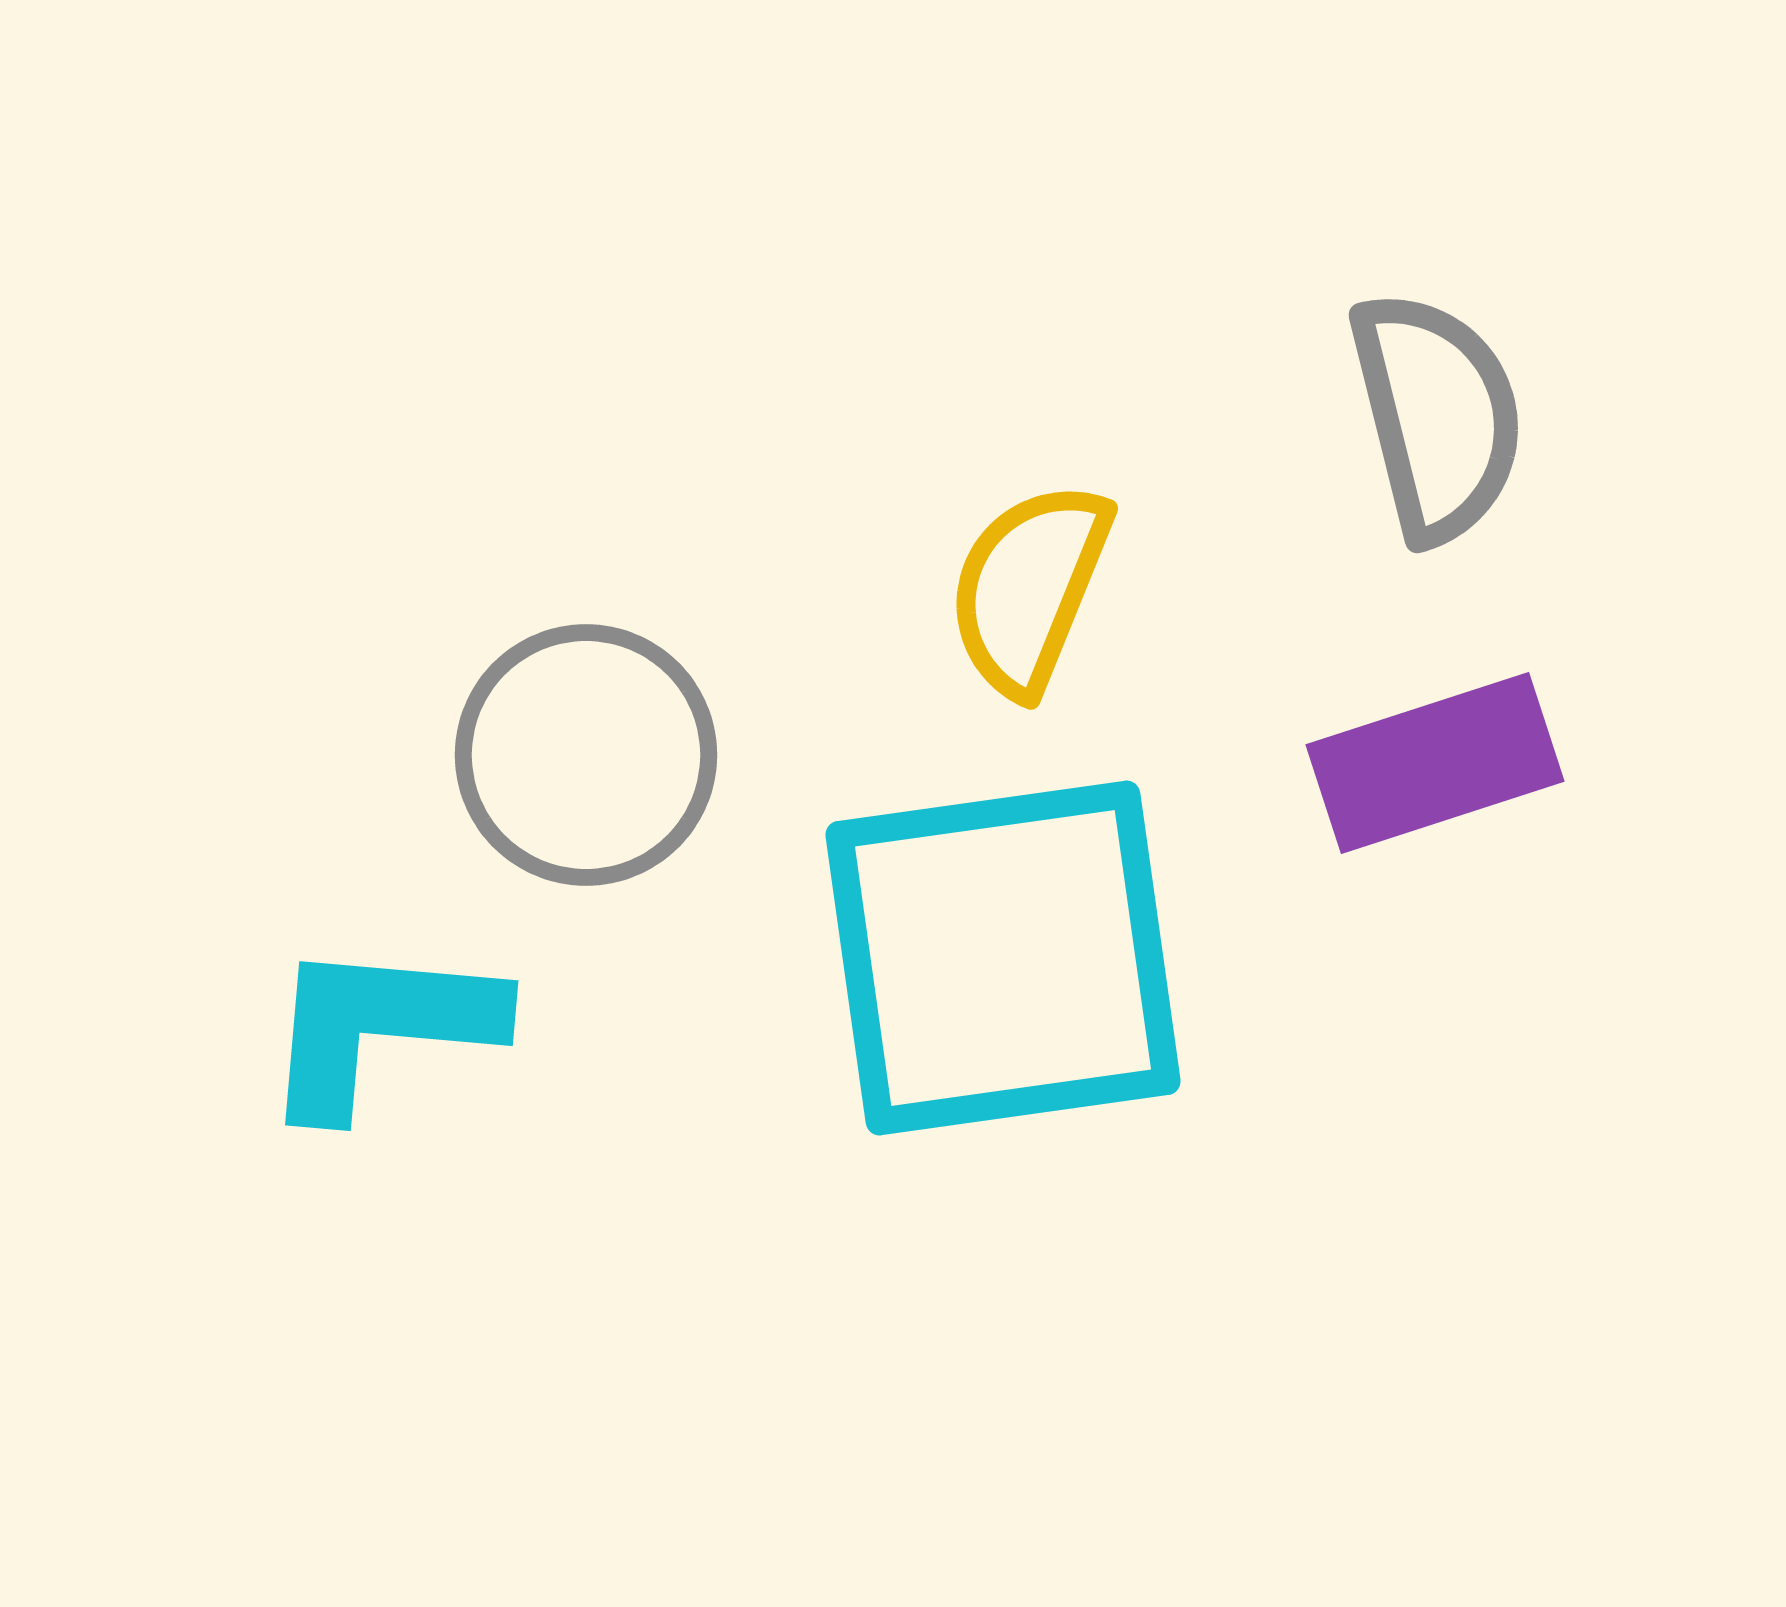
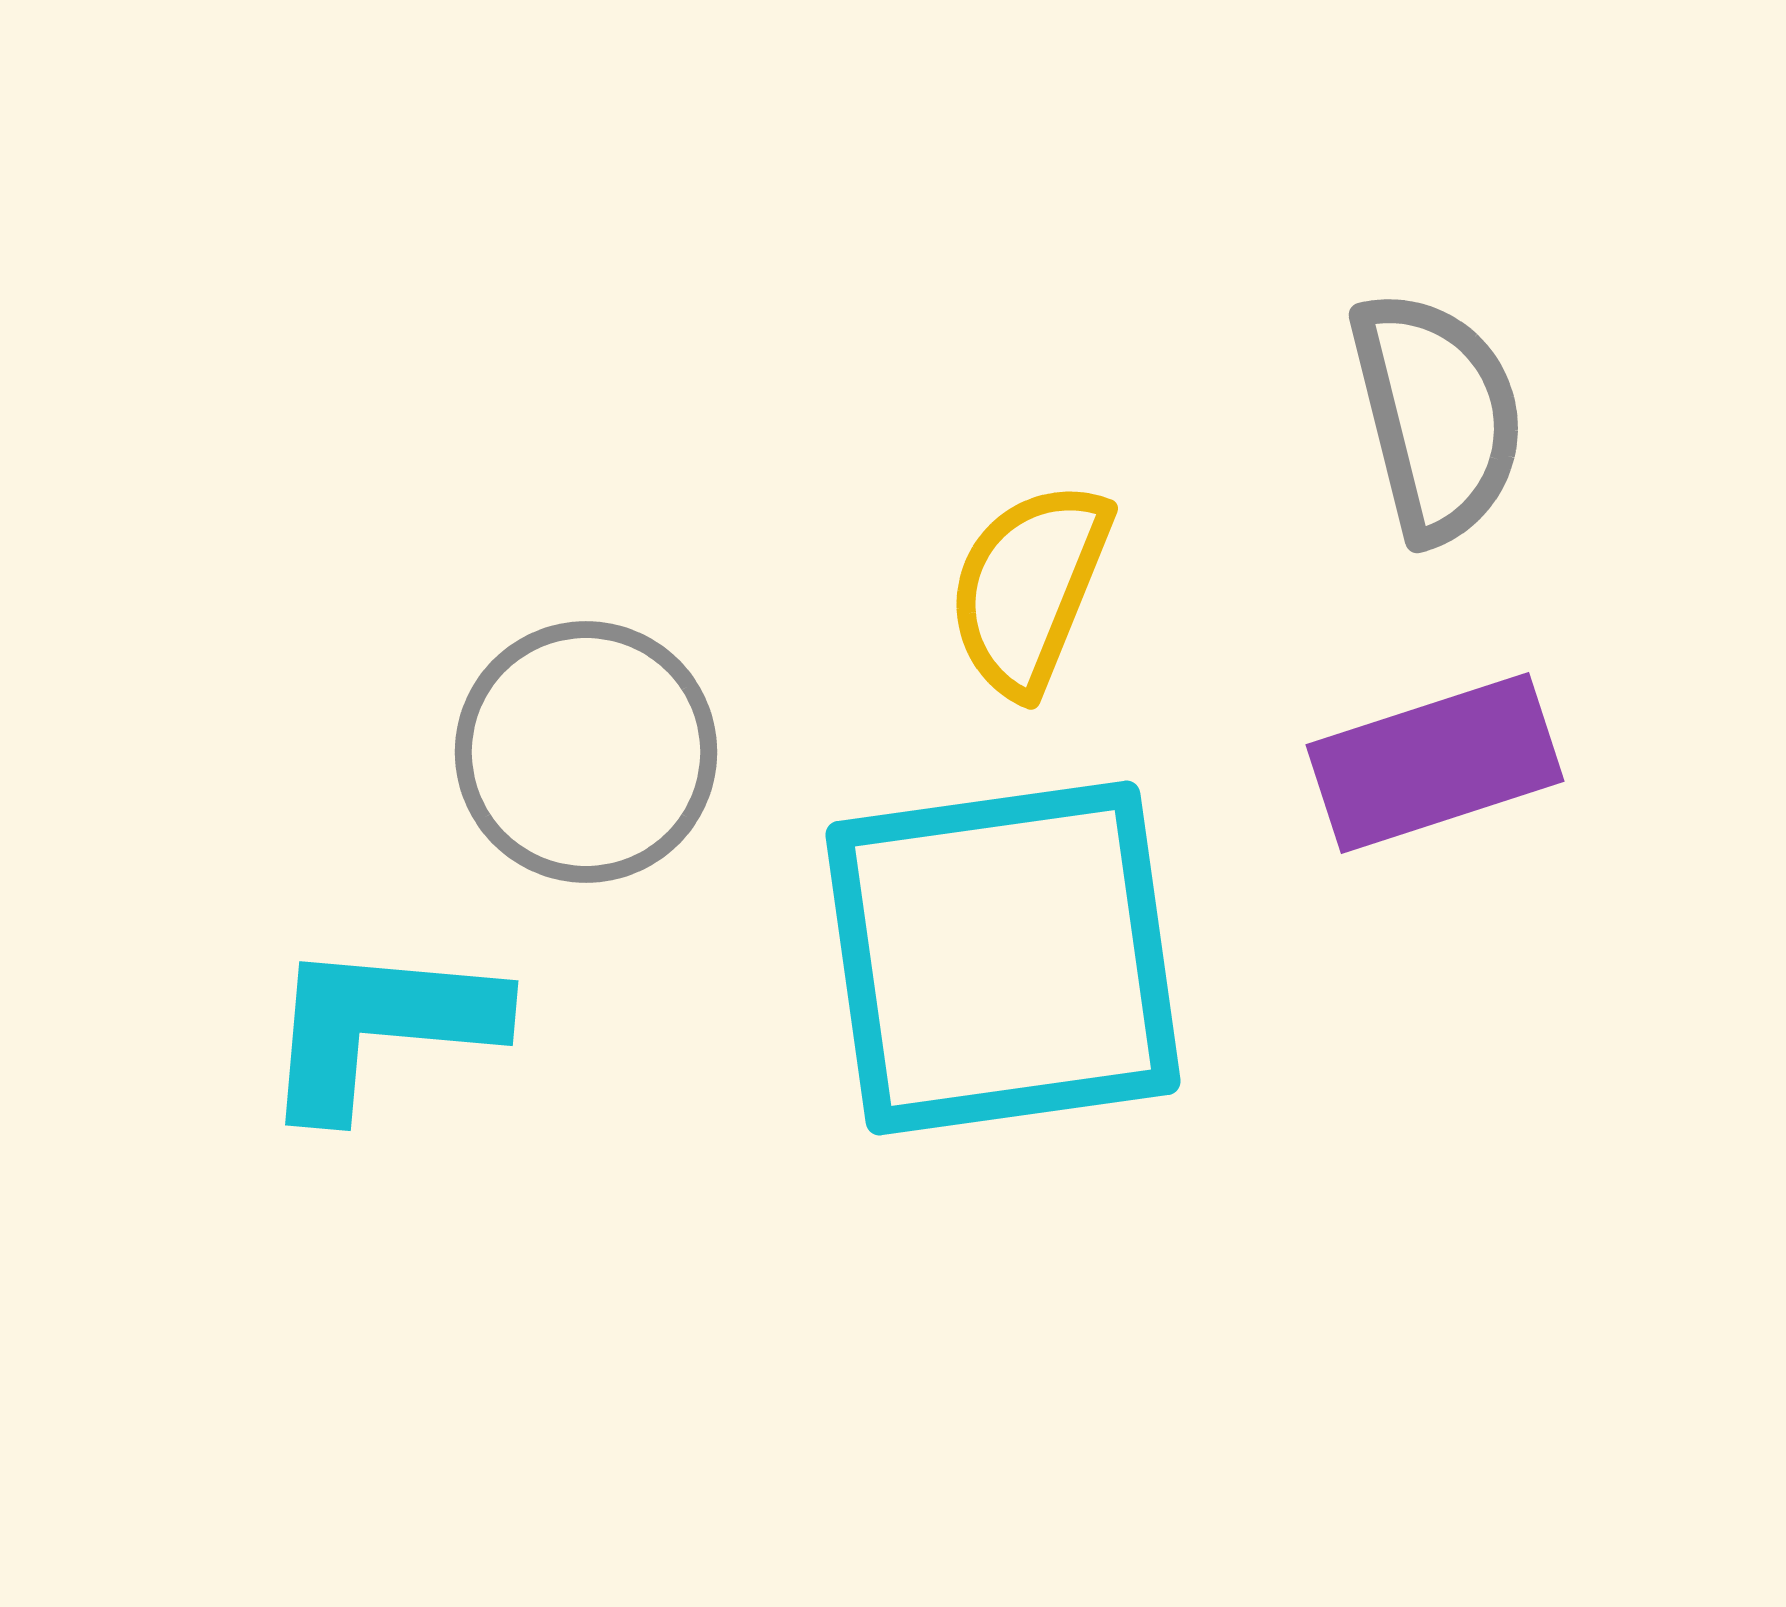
gray circle: moved 3 px up
